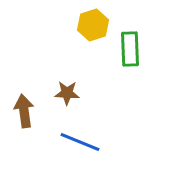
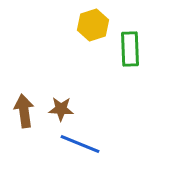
brown star: moved 6 px left, 16 px down
blue line: moved 2 px down
